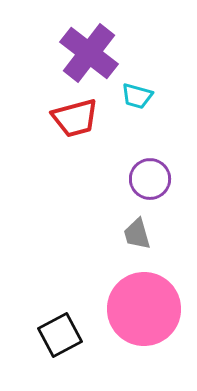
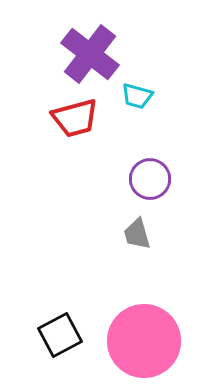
purple cross: moved 1 px right, 1 px down
pink circle: moved 32 px down
